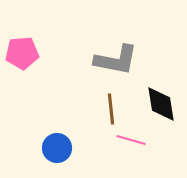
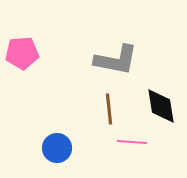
black diamond: moved 2 px down
brown line: moved 2 px left
pink line: moved 1 px right, 2 px down; rotated 12 degrees counterclockwise
